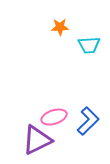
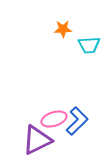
orange star: moved 3 px right, 2 px down
pink ellipse: moved 2 px down
blue L-shape: moved 11 px left
